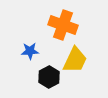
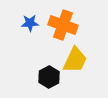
blue star: moved 28 px up
